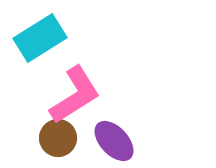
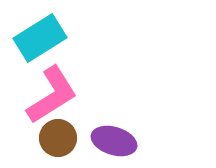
pink L-shape: moved 23 px left
purple ellipse: rotated 30 degrees counterclockwise
